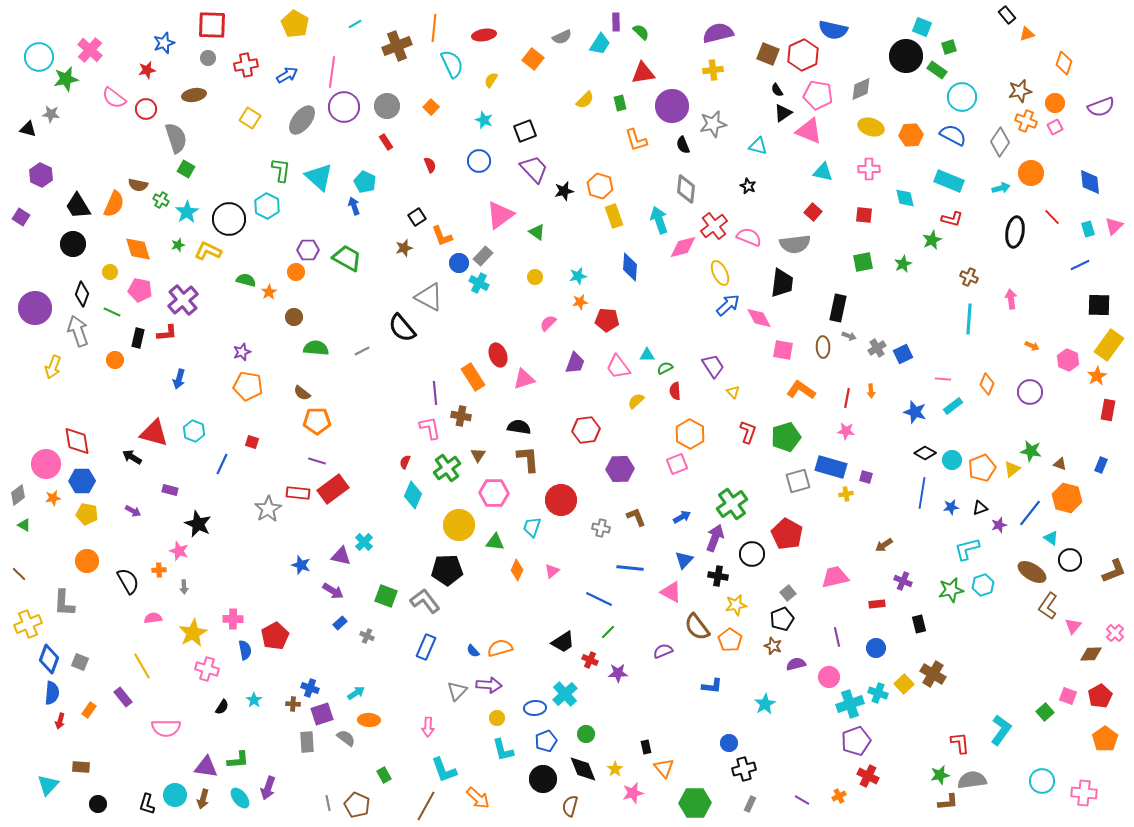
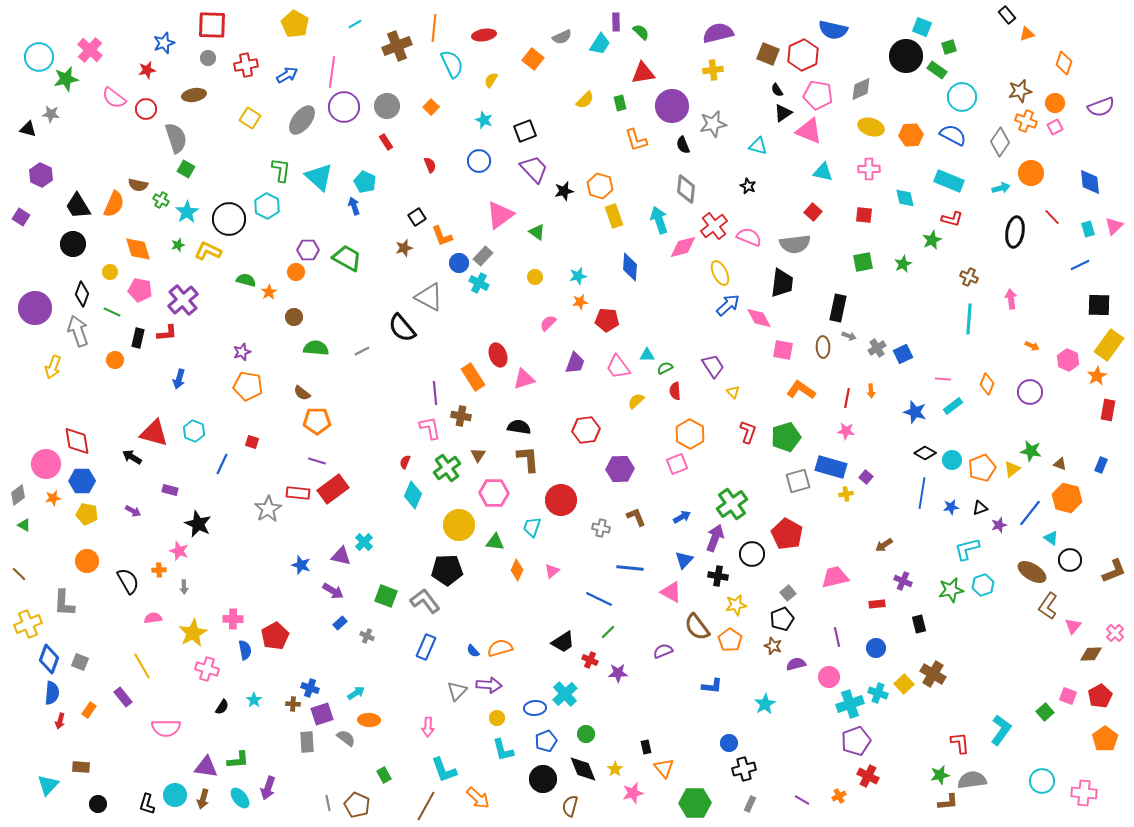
purple square at (866, 477): rotated 24 degrees clockwise
